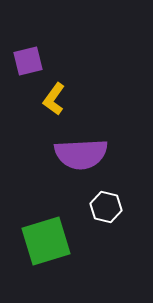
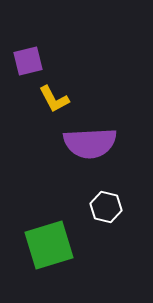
yellow L-shape: rotated 64 degrees counterclockwise
purple semicircle: moved 9 px right, 11 px up
green square: moved 3 px right, 4 px down
